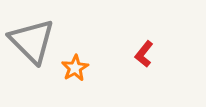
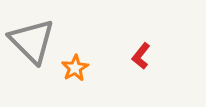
red L-shape: moved 3 px left, 2 px down
